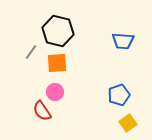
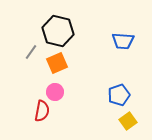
orange square: rotated 20 degrees counterclockwise
red semicircle: rotated 135 degrees counterclockwise
yellow square: moved 2 px up
